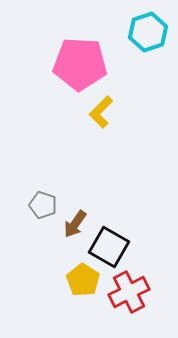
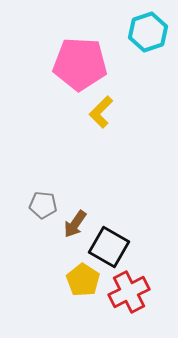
gray pentagon: rotated 12 degrees counterclockwise
